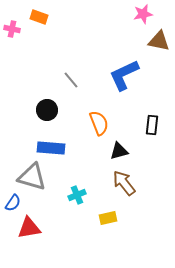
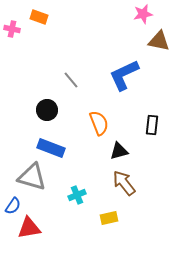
blue rectangle: rotated 16 degrees clockwise
blue semicircle: moved 3 px down
yellow rectangle: moved 1 px right
